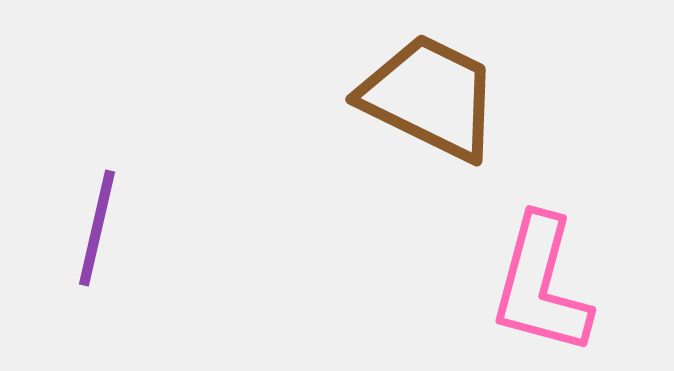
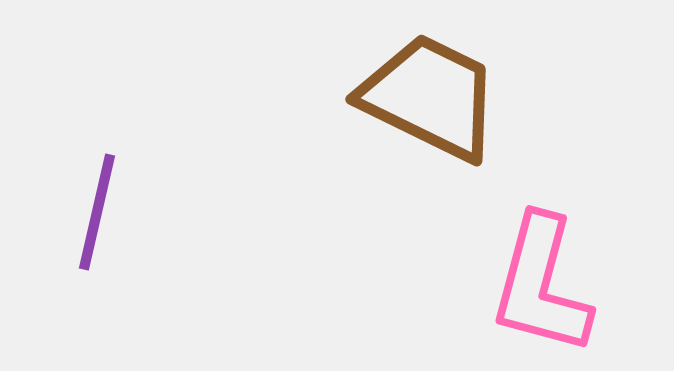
purple line: moved 16 px up
